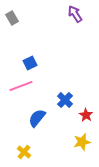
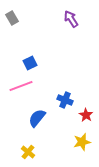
purple arrow: moved 4 px left, 5 px down
blue cross: rotated 21 degrees counterclockwise
yellow cross: moved 4 px right
